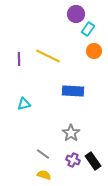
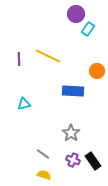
orange circle: moved 3 px right, 20 px down
